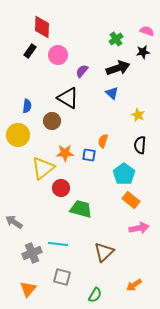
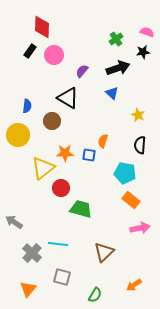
pink semicircle: moved 1 px down
pink circle: moved 4 px left
cyan pentagon: moved 1 px right, 1 px up; rotated 25 degrees counterclockwise
pink arrow: moved 1 px right
gray cross: rotated 24 degrees counterclockwise
